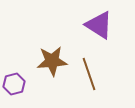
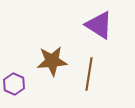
brown line: rotated 28 degrees clockwise
purple hexagon: rotated 20 degrees counterclockwise
